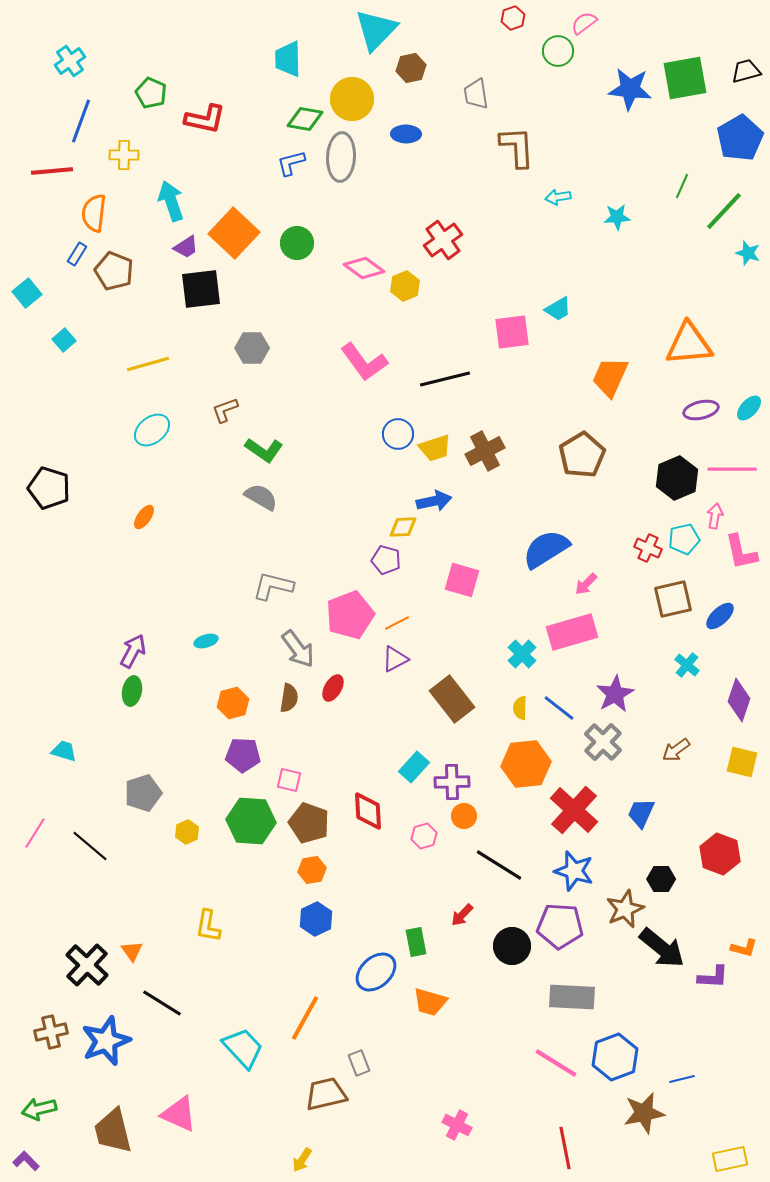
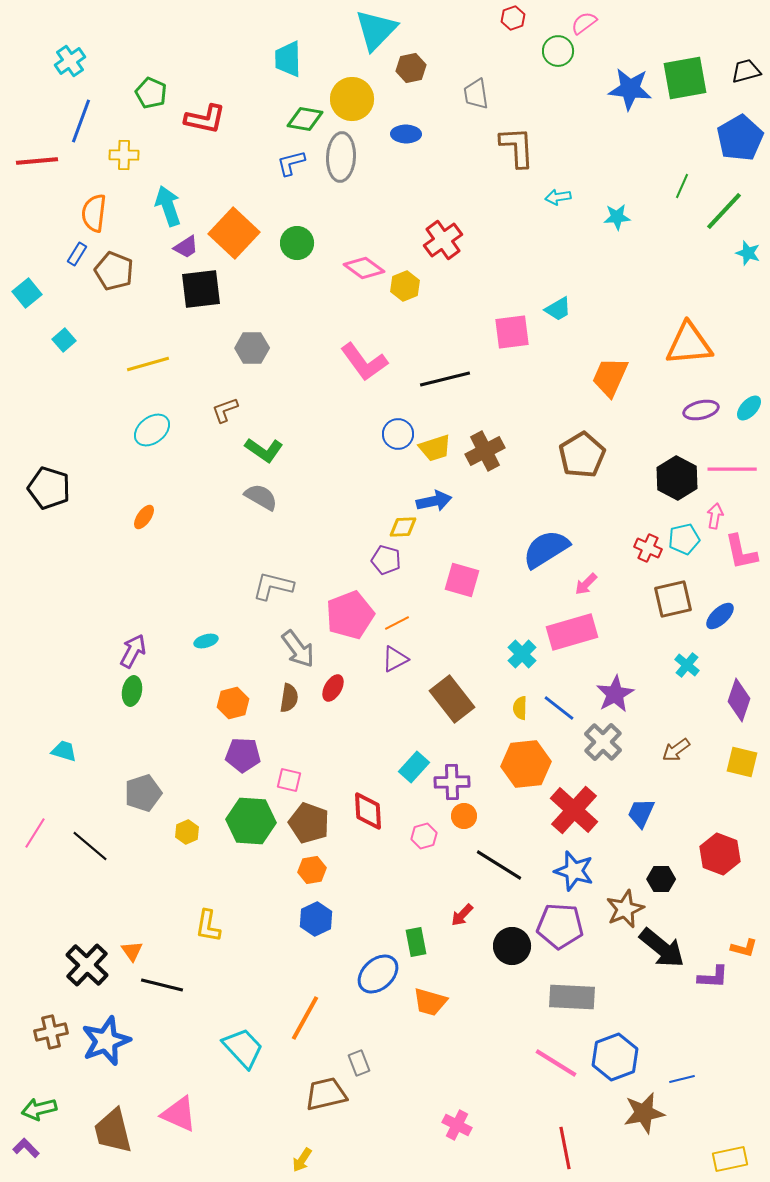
red line at (52, 171): moved 15 px left, 10 px up
cyan arrow at (171, 201): moved 3 px left, 5 px down
black hexagon at (677, 478): rotated 9 degrees counterclockwise
blue ellipse at (376, 972): moved 2 px right, 2 px down
black line at (162, 1003): moved 18 px up; rotated 18 degrees counterclockwise
purple L-shape at (26, 1161): moved 13 px up
